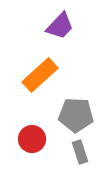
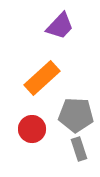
orange rectangle: moved 2 px right, 3 px down
red circle: moved 10 px up
gray rectangle: moved 1 px left, 3 px up
